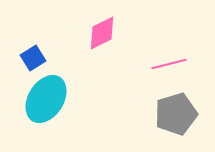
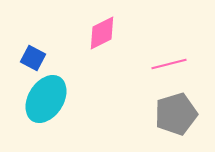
blue square: rotated 30 degrees counterclockwise
